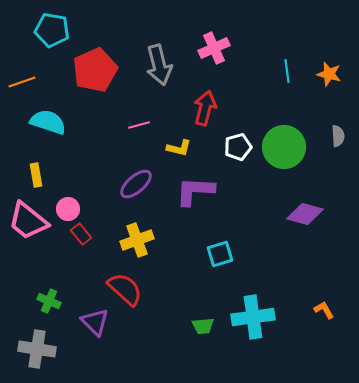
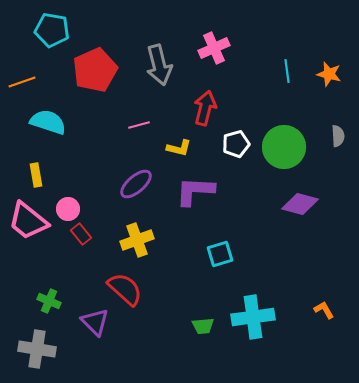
white pentagon: moved 2 px left, 3 px up
purple diamond: moved 5 px left, 10 px up
